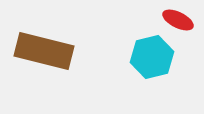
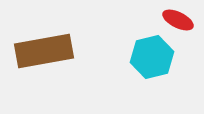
brown rectangle: rotated 24 degrees counterclockwise
